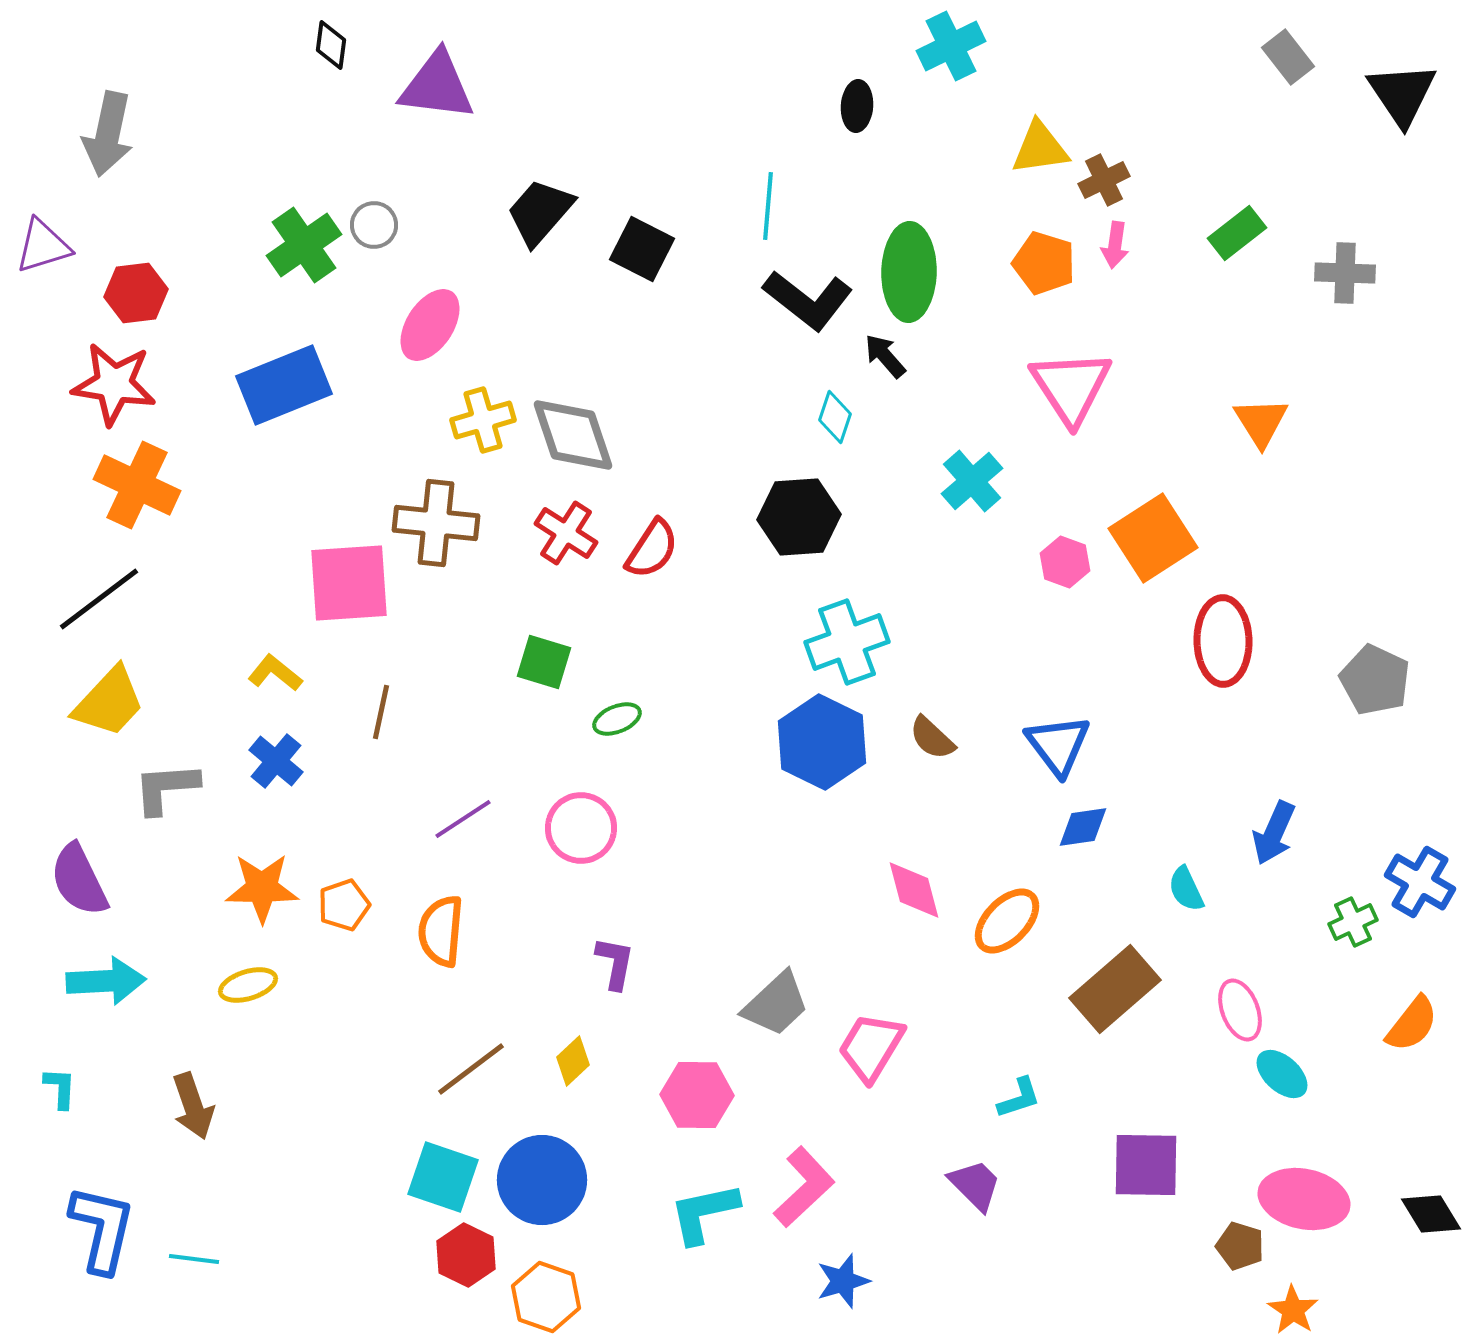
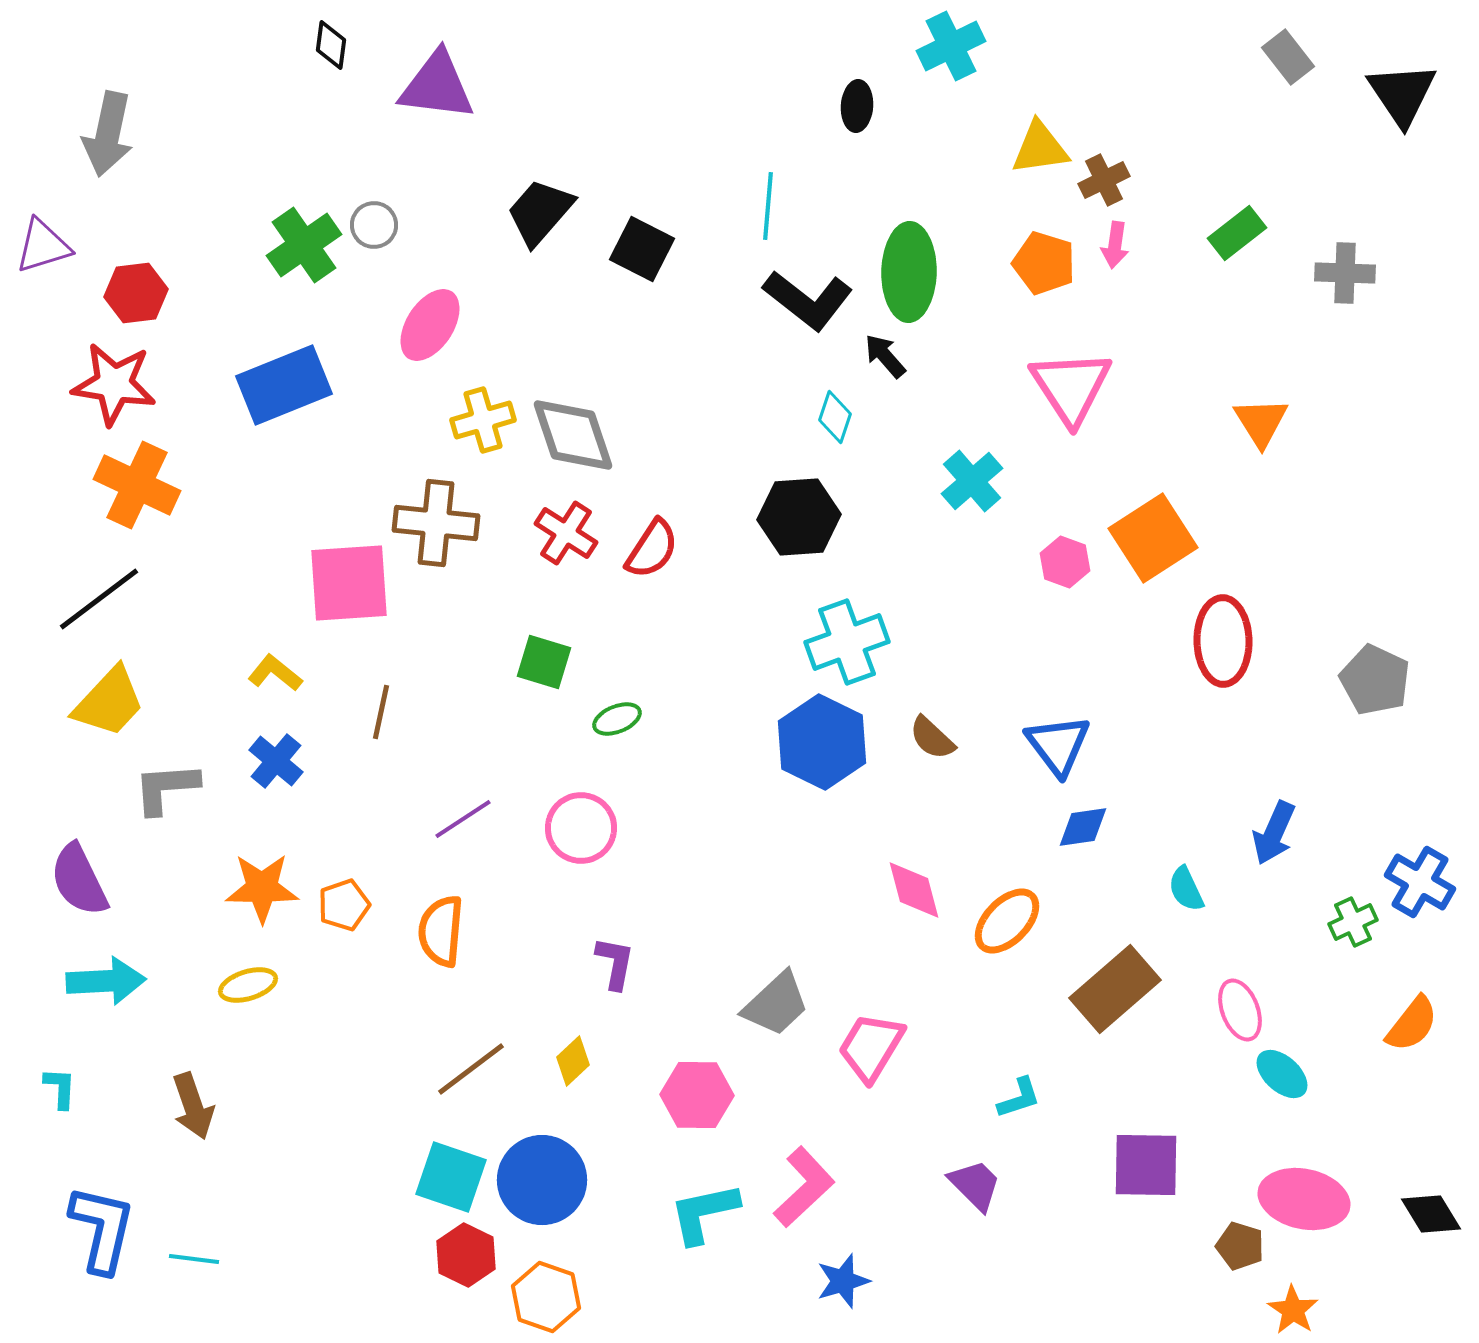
cyan square at (443, 1177): moved 8 px right
